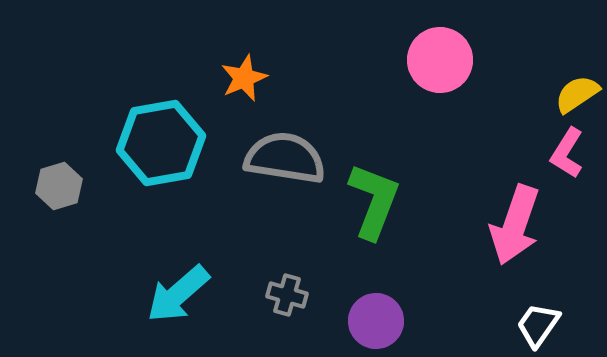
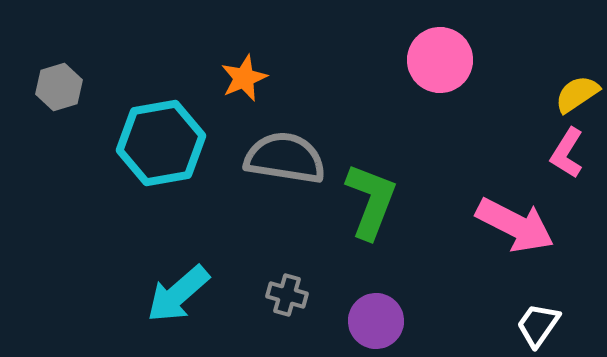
gray hexagon: moved 99 px up
green L-shape: moved 3 px left
pink arrow: rotated 82 degrees counterclockwise
